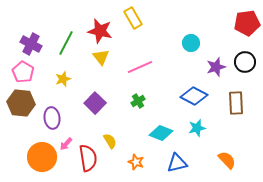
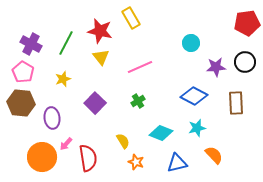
yellow rectangle: moved 2 px left
purple star: rotated 12 degrees clockwise
yellow semicircle: moved 13 px right
orange semicircle: moved 13 px left, 5 px up
